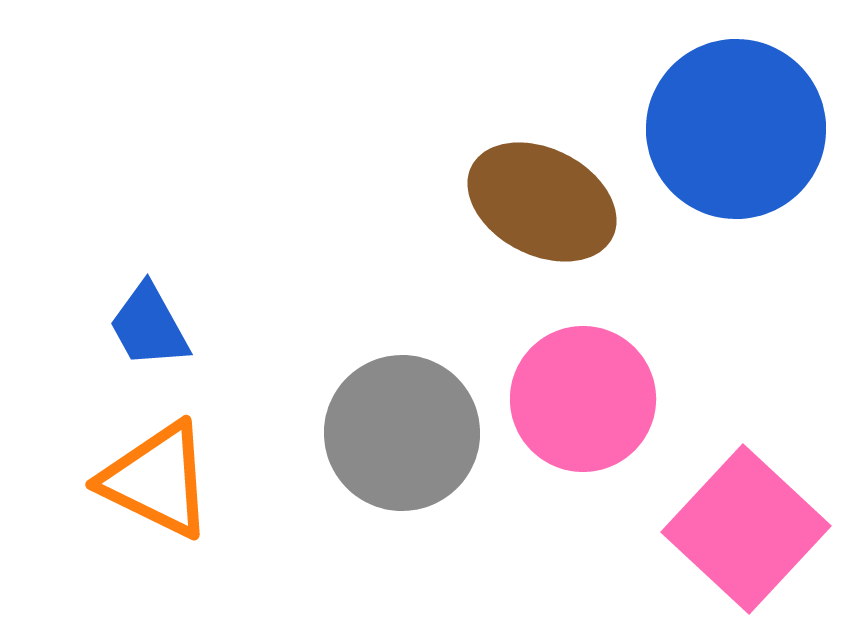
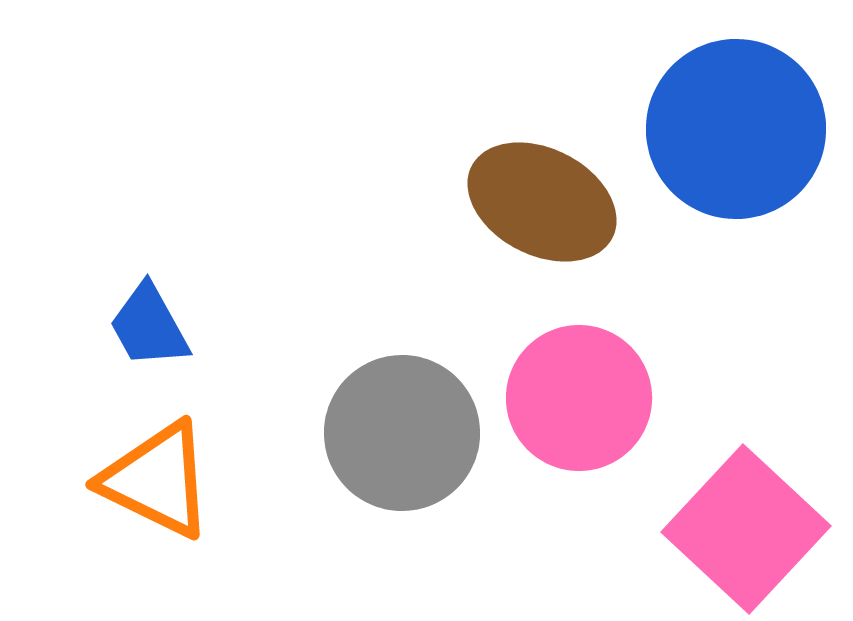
pink circle: moved 4 px left, 1 px up
